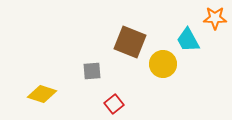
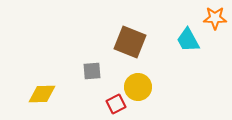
yellow circle: moved 25 px left, 23 px down
yellow diamond: rotated 20 degrees counterclockwise
red square: moved 2 px right; rotated 12 degrees clockwise
